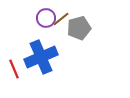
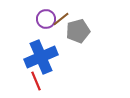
purple circle: moved 1 px down
gray pentagon: moved 1 px left, 3 px down
red line: moved 22 px right, 12 px down
